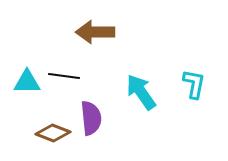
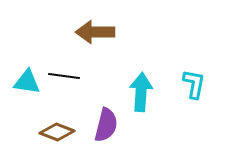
cyan triangle: rotated 8 degrees clockwise
cyan arrow: rotated 39 degrees clockwise
purple semicircle: moved 15 px right, 7 px down; rotated 20 degrees clockwise
brown diamond: moved 4 px right, 1 px up
